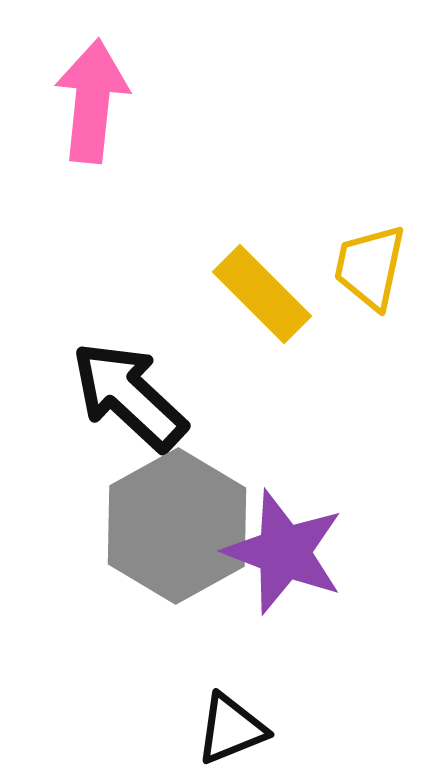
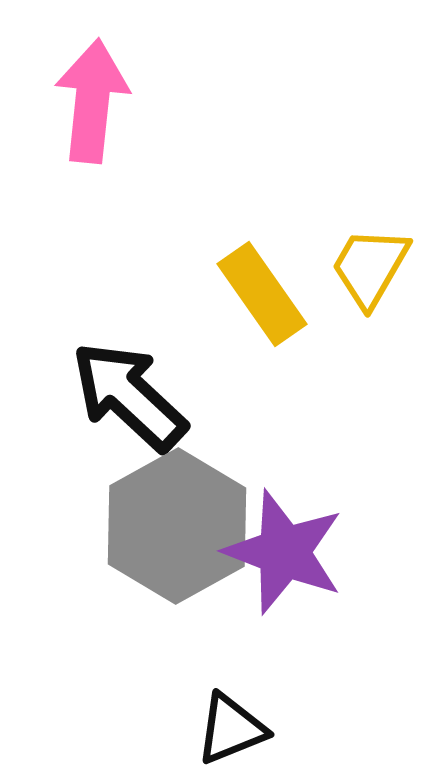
yellow trapezoid: rotated 18 degrees clockwise
yellow rectangle: rotated 10 degrees clockwise
